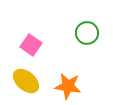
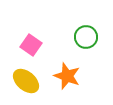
green circle: moved 1 px left, 4 px down
orange star: moved 1 px left, 10 px up; rotated 12 degrees clockwise
